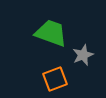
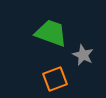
gray star: rotated 25 degrees counterclockwise
